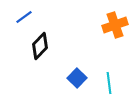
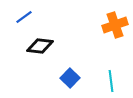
black diamond: rotated 52 degrees clockwise
blue square: moved 7 px left
cyan line: moved 2 px right, 2 px up
